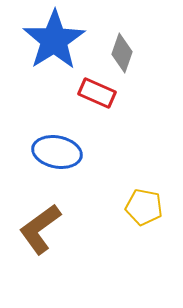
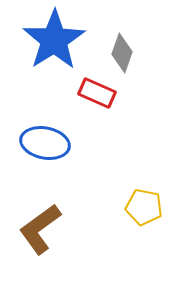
blue ellipse: moved 12 px left, 9 px up
